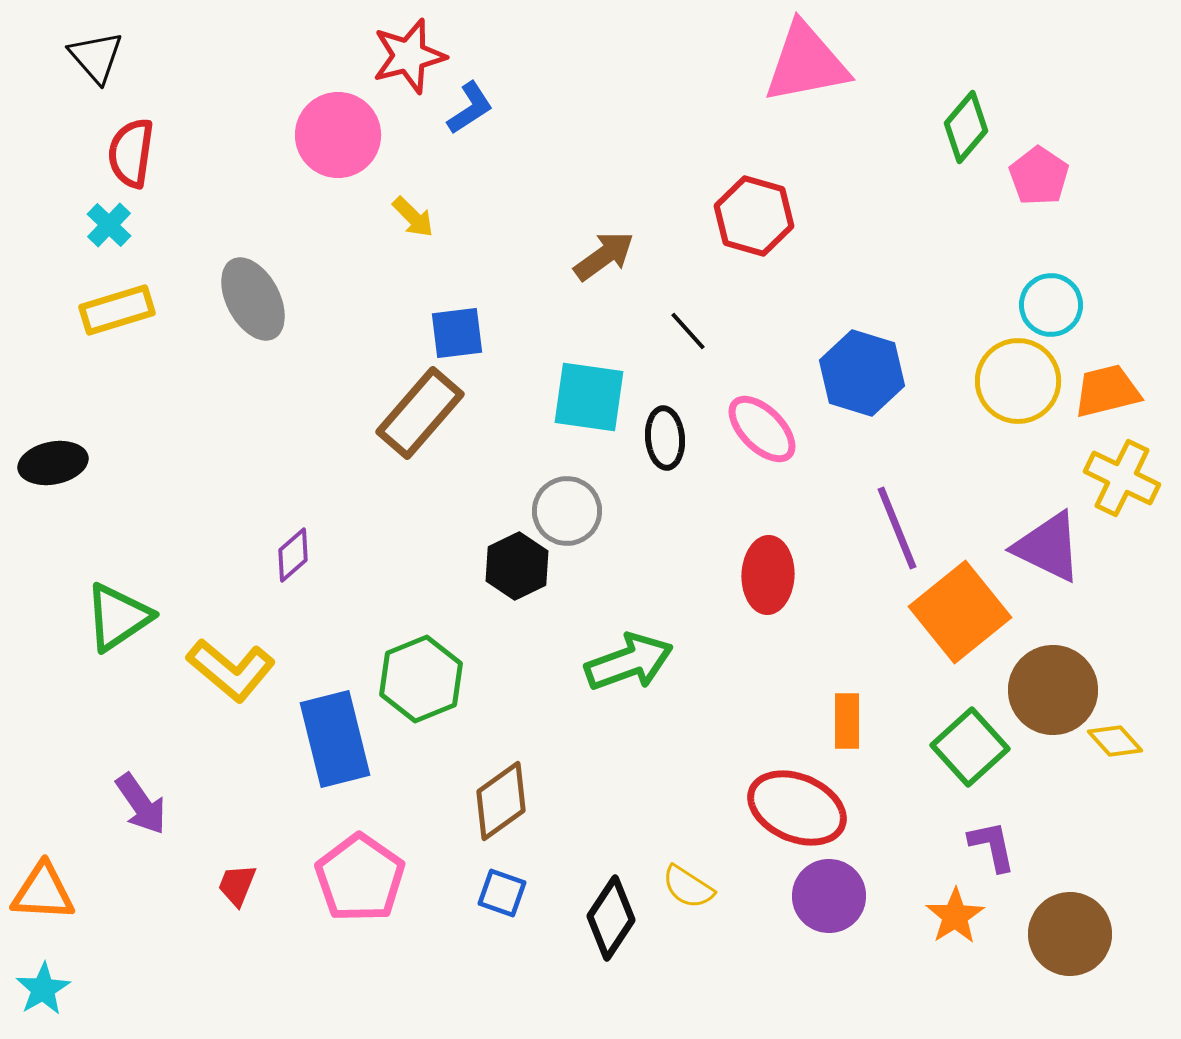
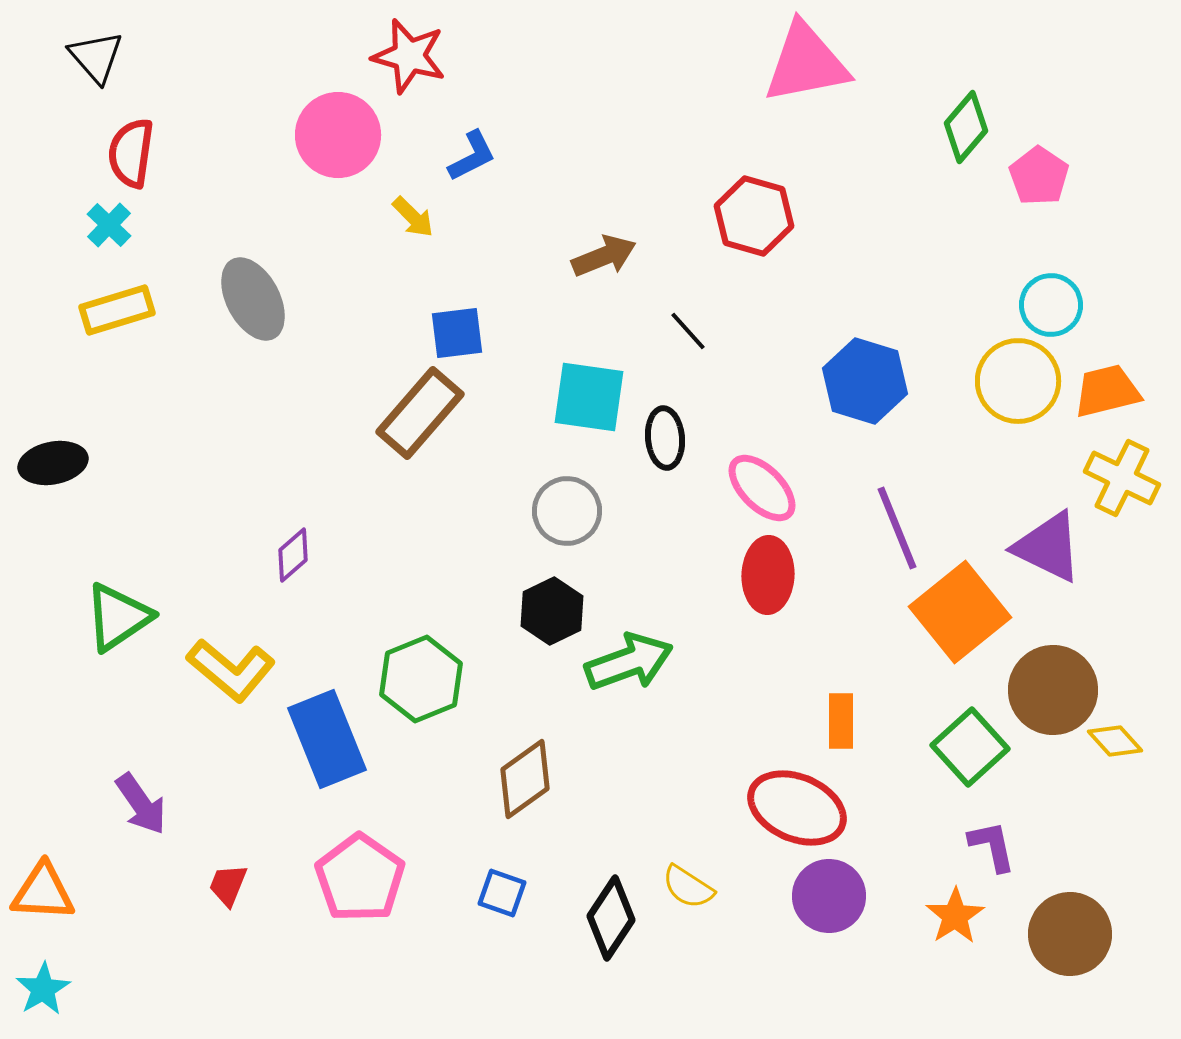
red star at (409, 56): rotated 30 degrees clockwise
blue L-shape at (470, 108): moved 2 px right, 48 px down; rotated 6 degrees clockwise
brown arrow at (604, 256): rotated 14 degrees clockwise
blue hexagon at (862, 373): moved 3 px right, 8 px down
pink ellipse at (762, 429): moved 59 px down
black hexagon at (517, 566): moved 35 px right, 45 px down
orange rectangle at (847, 721): moved 6 px left
blue rectangle at (335, 739): moved 8 px left; rotated 8 degrees counterclockwise
brown diamond at (501, 801): moved 24 px right, 22 px up
red trapezoid at (237, 885): moved 9 px left
